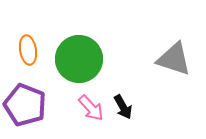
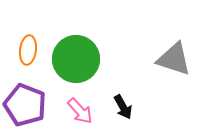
orange ellipse: rotated 16 degrees clockwise
green circle: moved 3 px left
pink arrow: moved 11 px left, 3 px down
